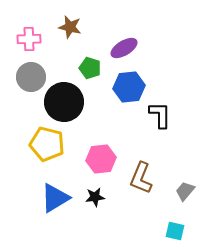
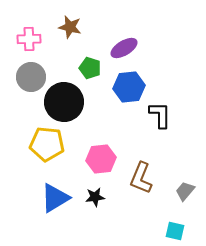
yellow pentagon: rotated 8 degrees counterclockwise
